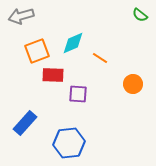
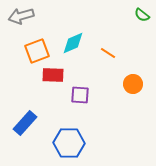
green semicircle: moved 2 px right
orange line: moved 8 px right, 5 px up
purple square: moved 2 px right, 1 px down
blue hexagon: rotated 8 degrees clockwise
